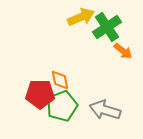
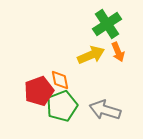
yellow arrow: moved 10 px right, 38 px down
green cross: moved 3 px up
orange arrow: moved 5 px left, 1 px down; rotated 30 degrees clockwise
red pentagon: moved 1 px left, 3 px up; rotated 20 degrees counterclockwise
